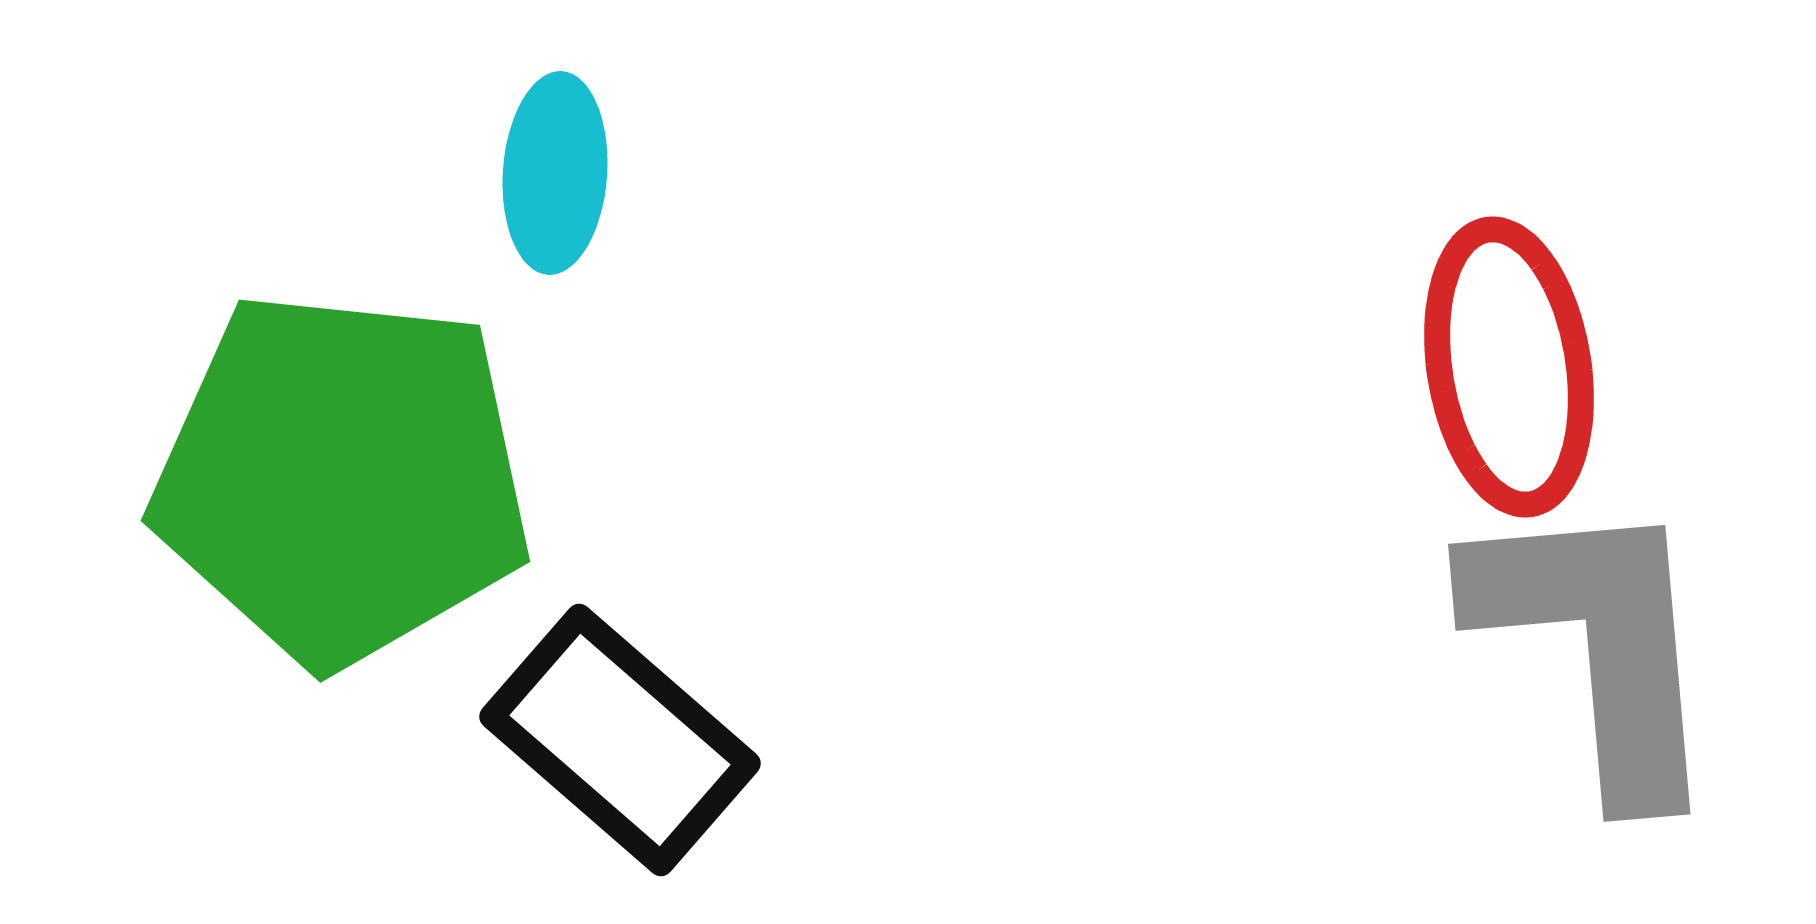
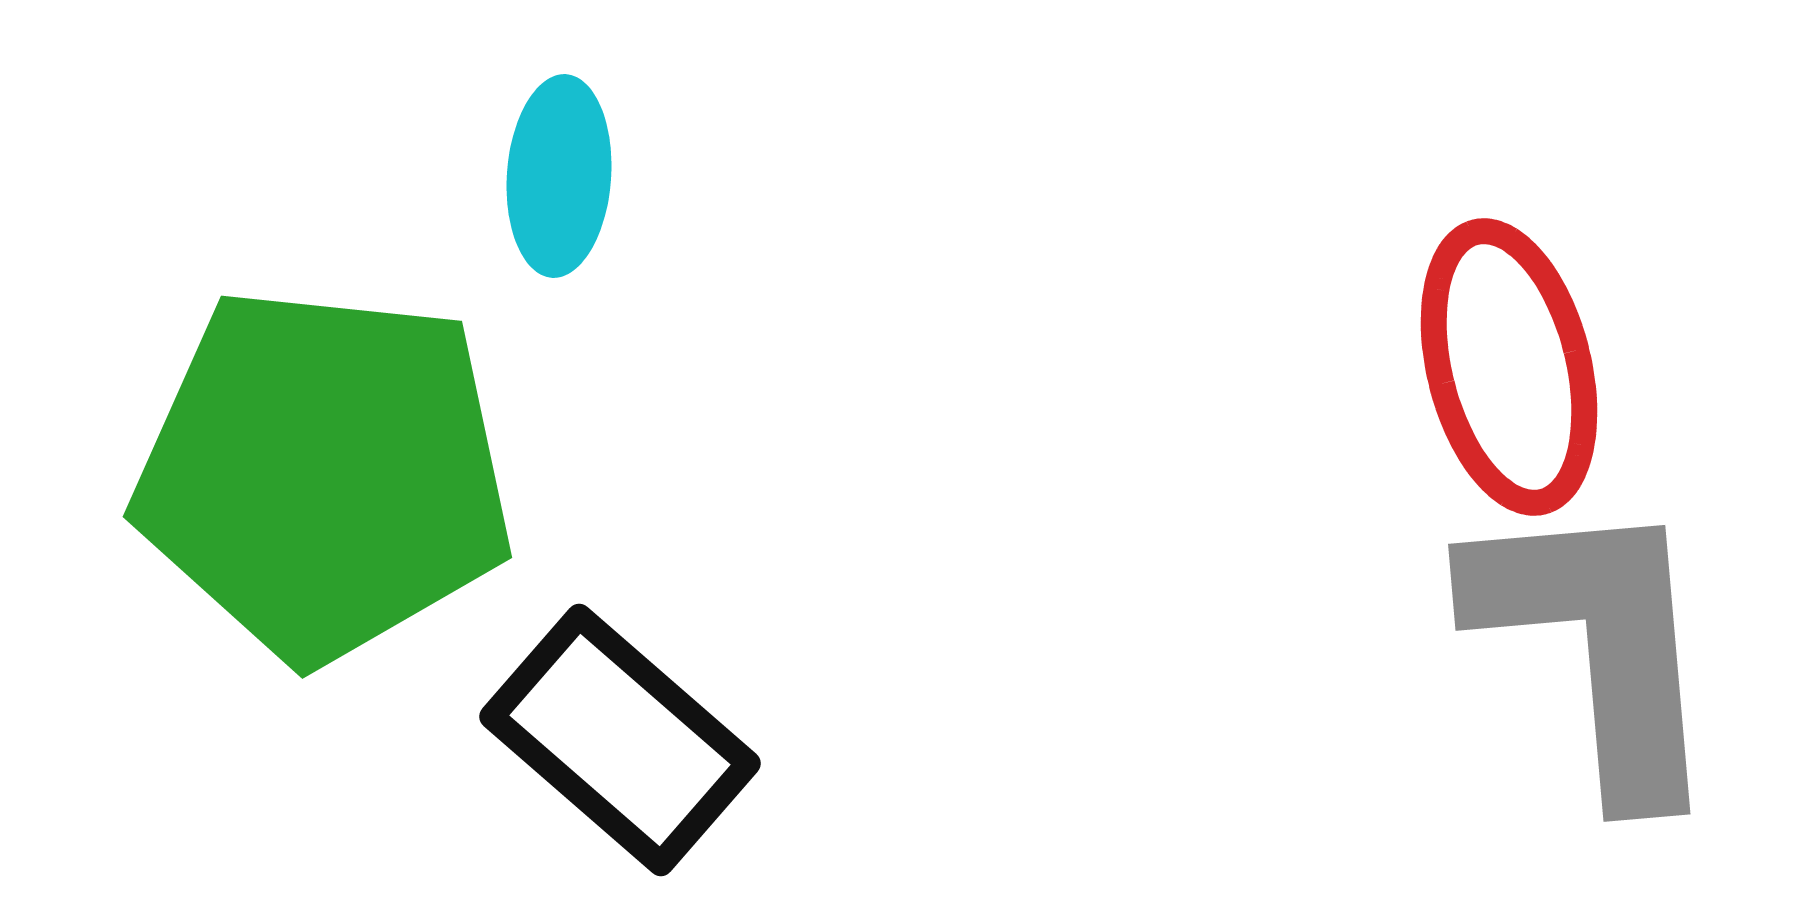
cyan ellipse: moved 4 px right, 3 px down
red ellipse: rotated 5 degrees counterclockwise
green pentagon: moved 18 px left, 4 px up
